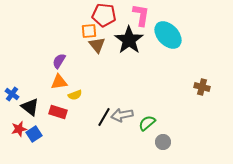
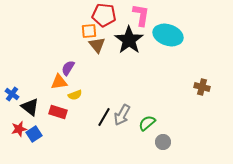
cyan ellipse: rotated 28 degrees counterclockwise
purple semicircle: moved 9 px right, 7 px down
gray arrow: rotated 50 degrees counterclockwise
